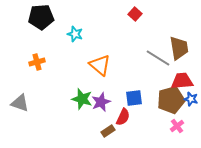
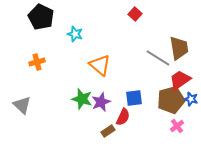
black pentagon: rotated 30 degrees clockwise
red trapezoid: moved 2 px left, 1 px up; rotated 30 degrees counterclockwise
gray triangle: moved 2 px right, 2 px down; rotated 24 degrees clockwise
